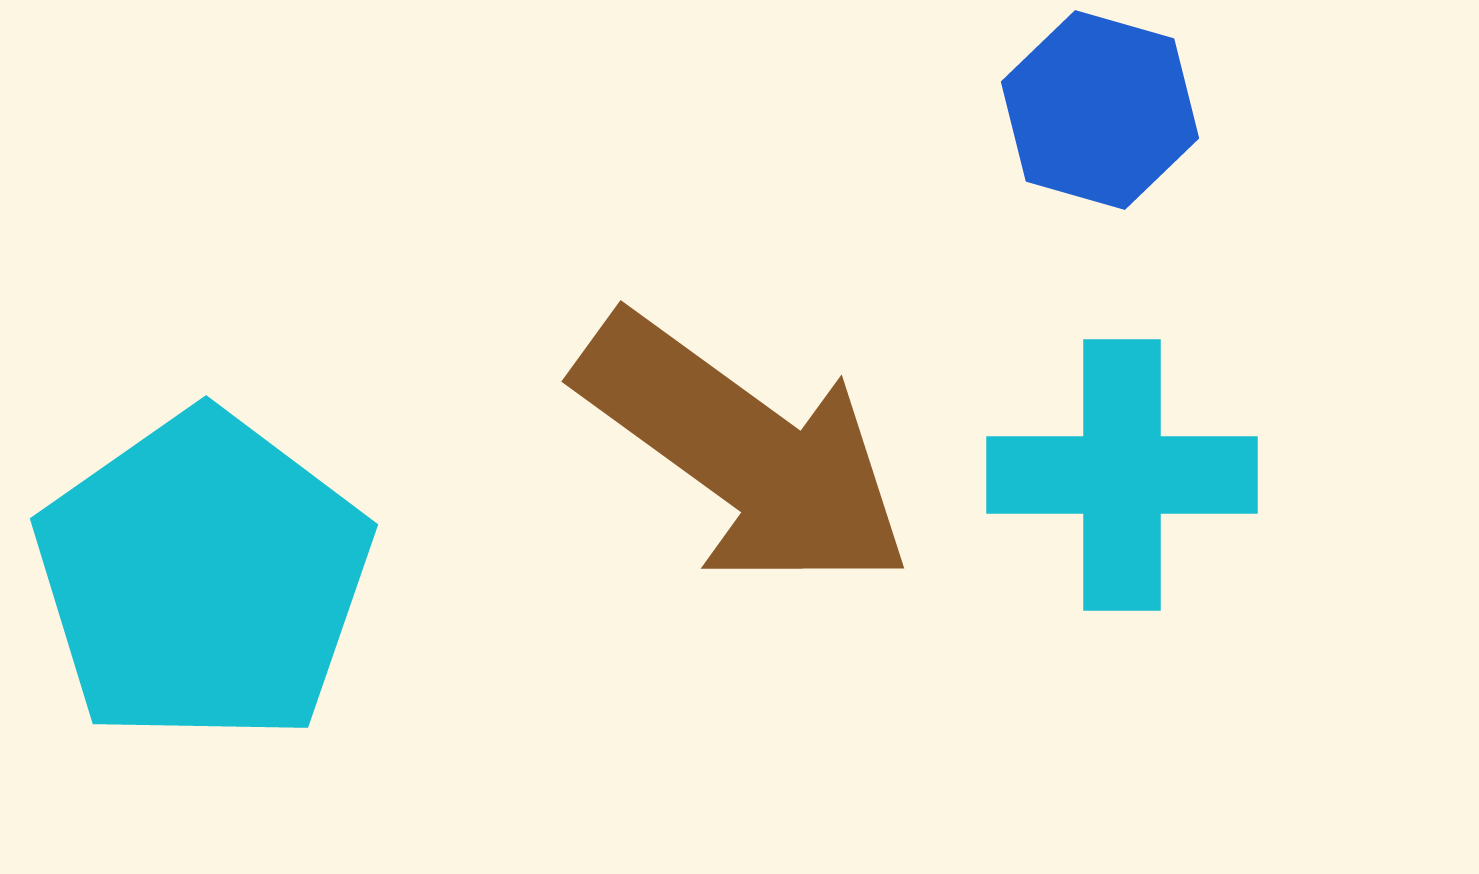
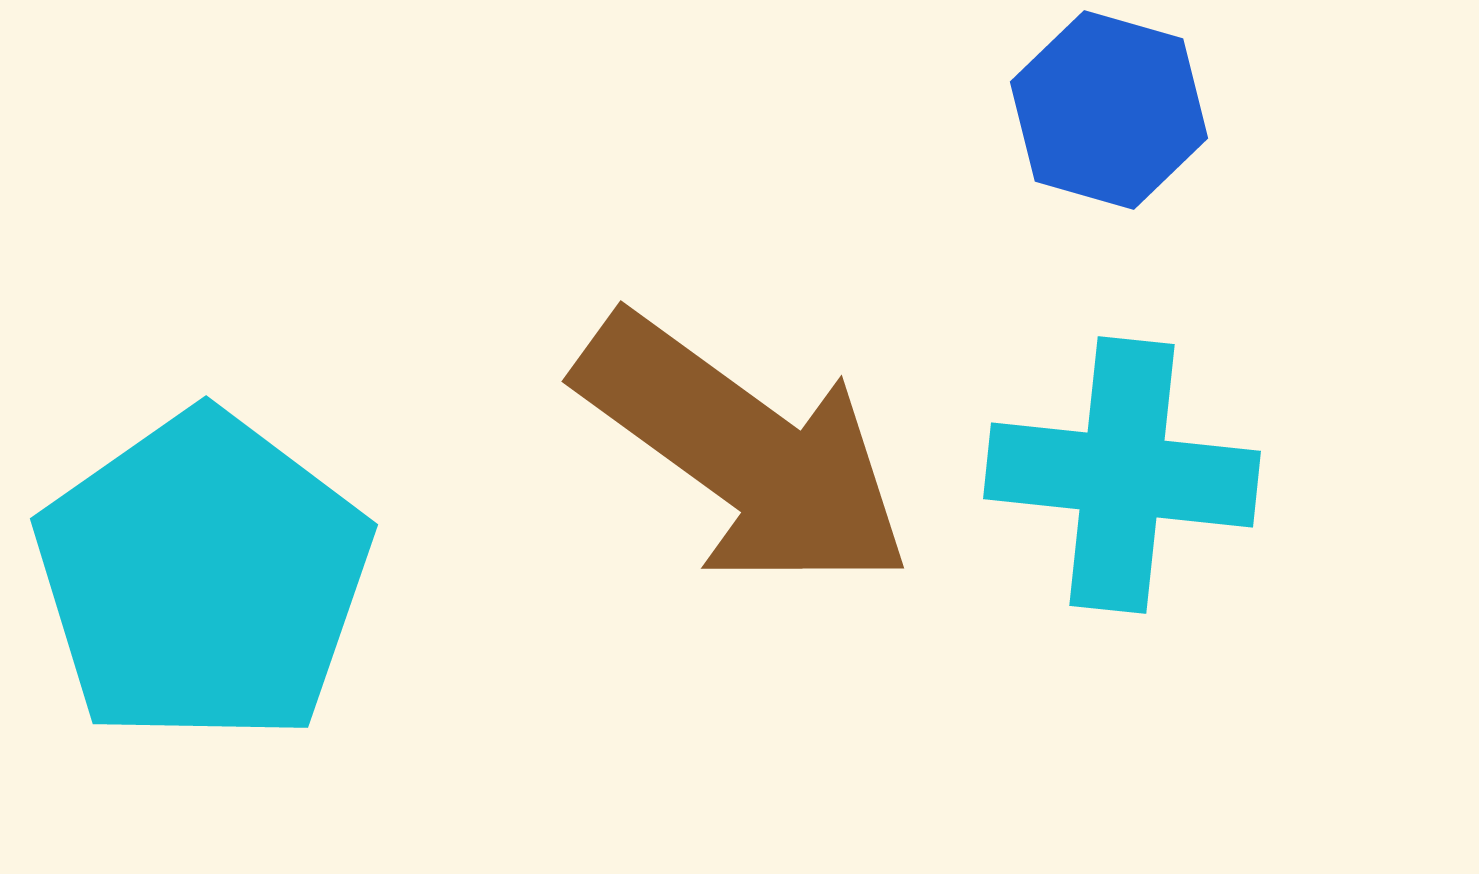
blue hexagon: moved 9 px right
cyan cross: rotated 6 degrees clockwise
